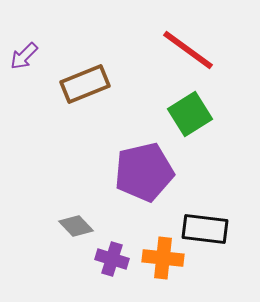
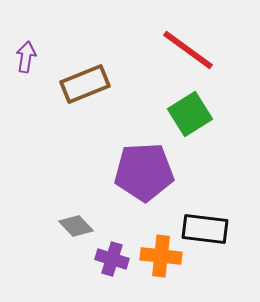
purple arrow: moved 2 px right, 1 px down; rotated 144 degrees clockwise
purple pentagon: rotated 10 degrees clockwise
orange cross: moved 2 px left, 2 px up
